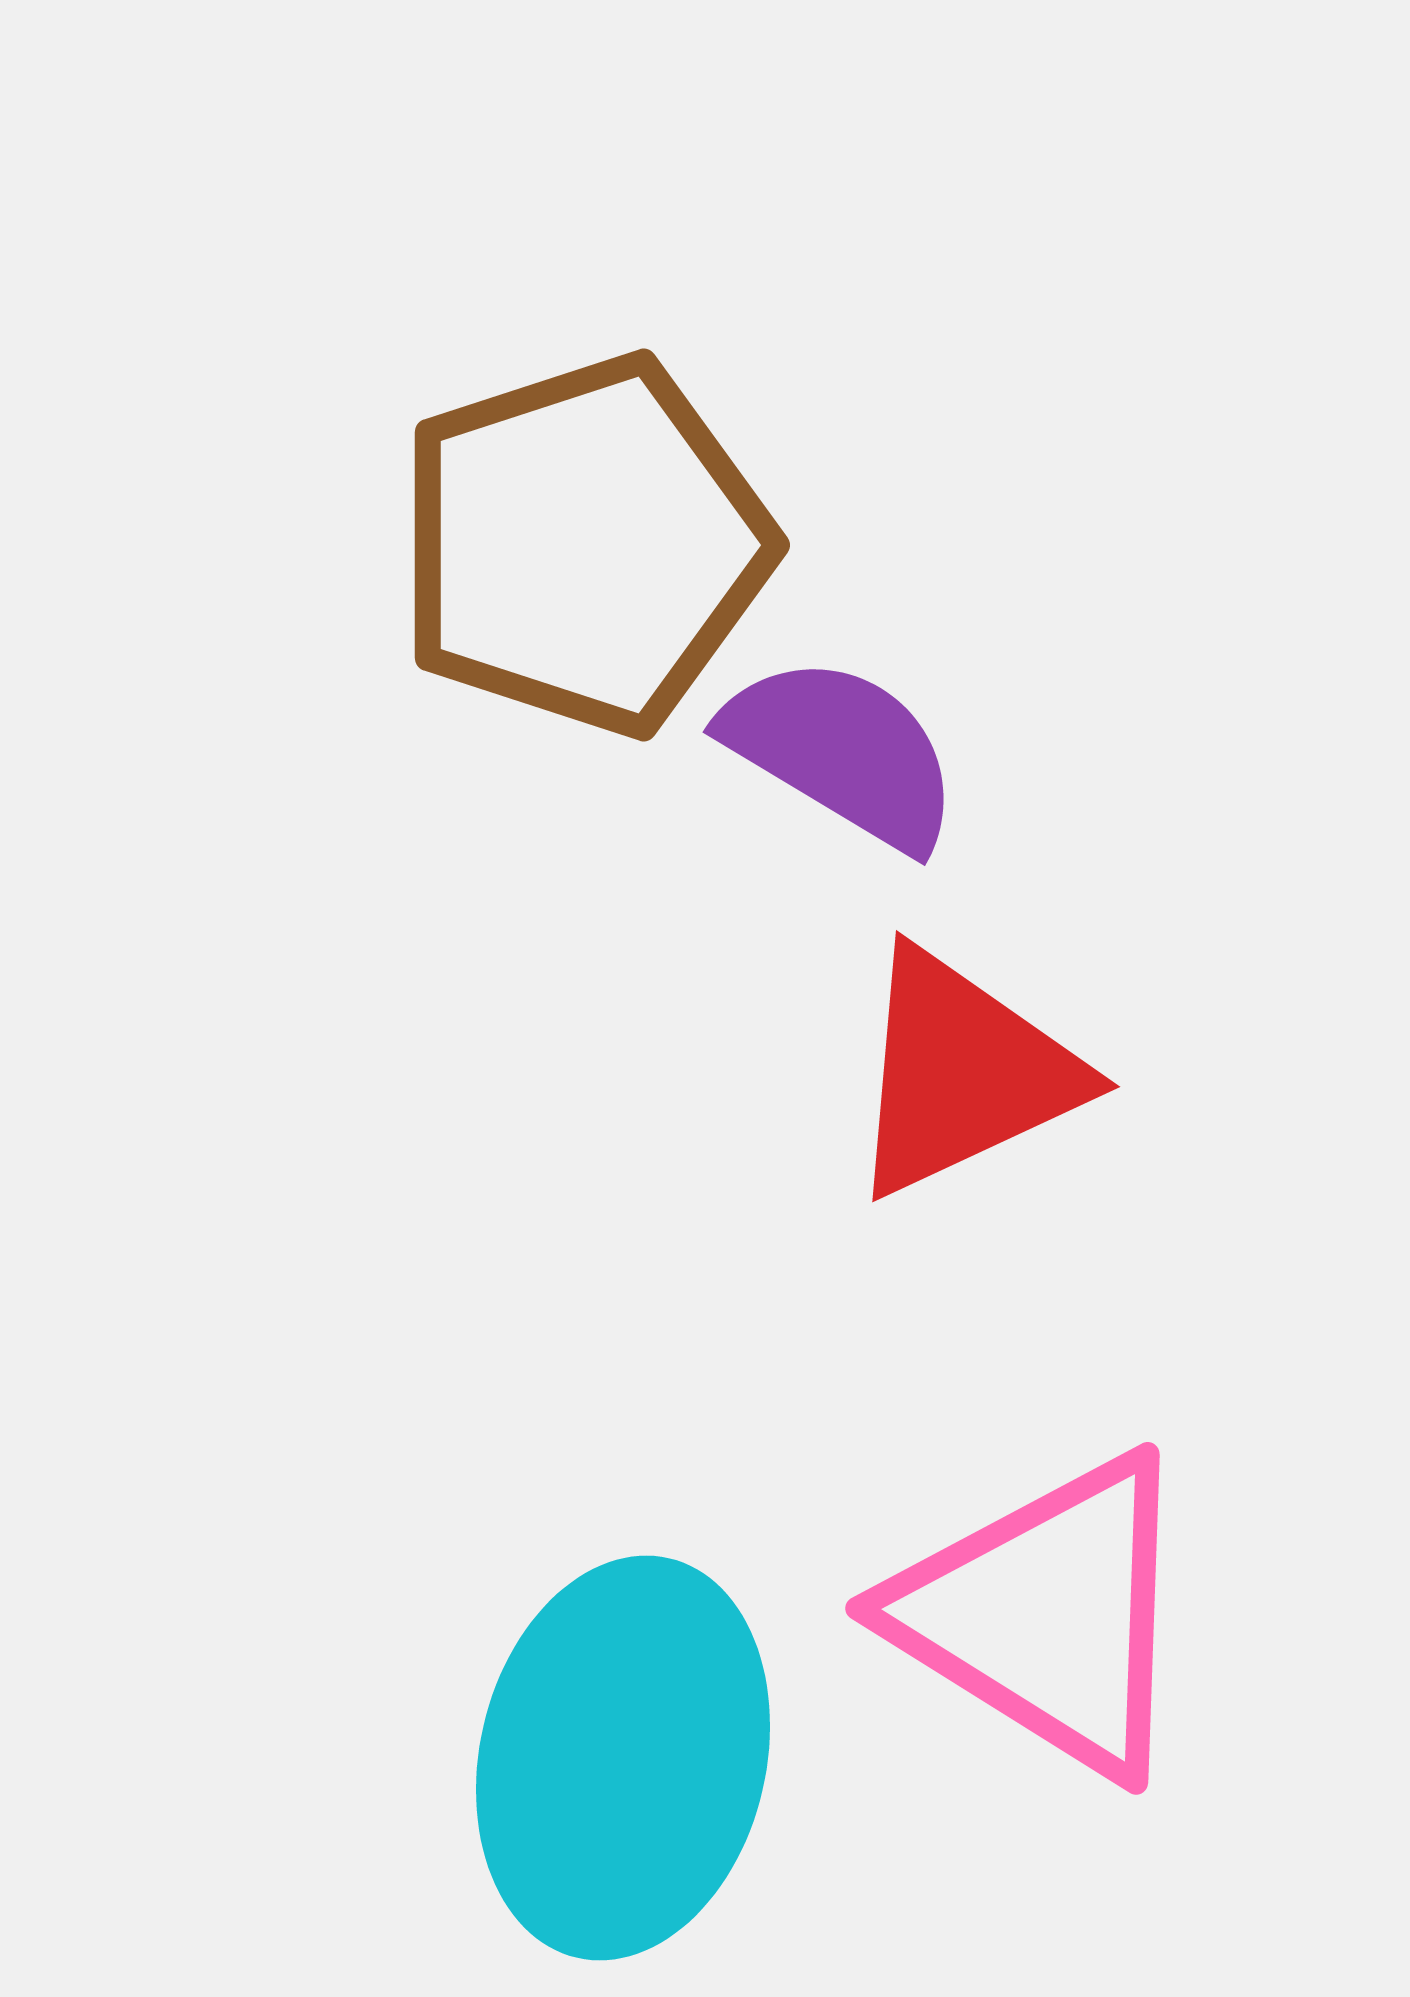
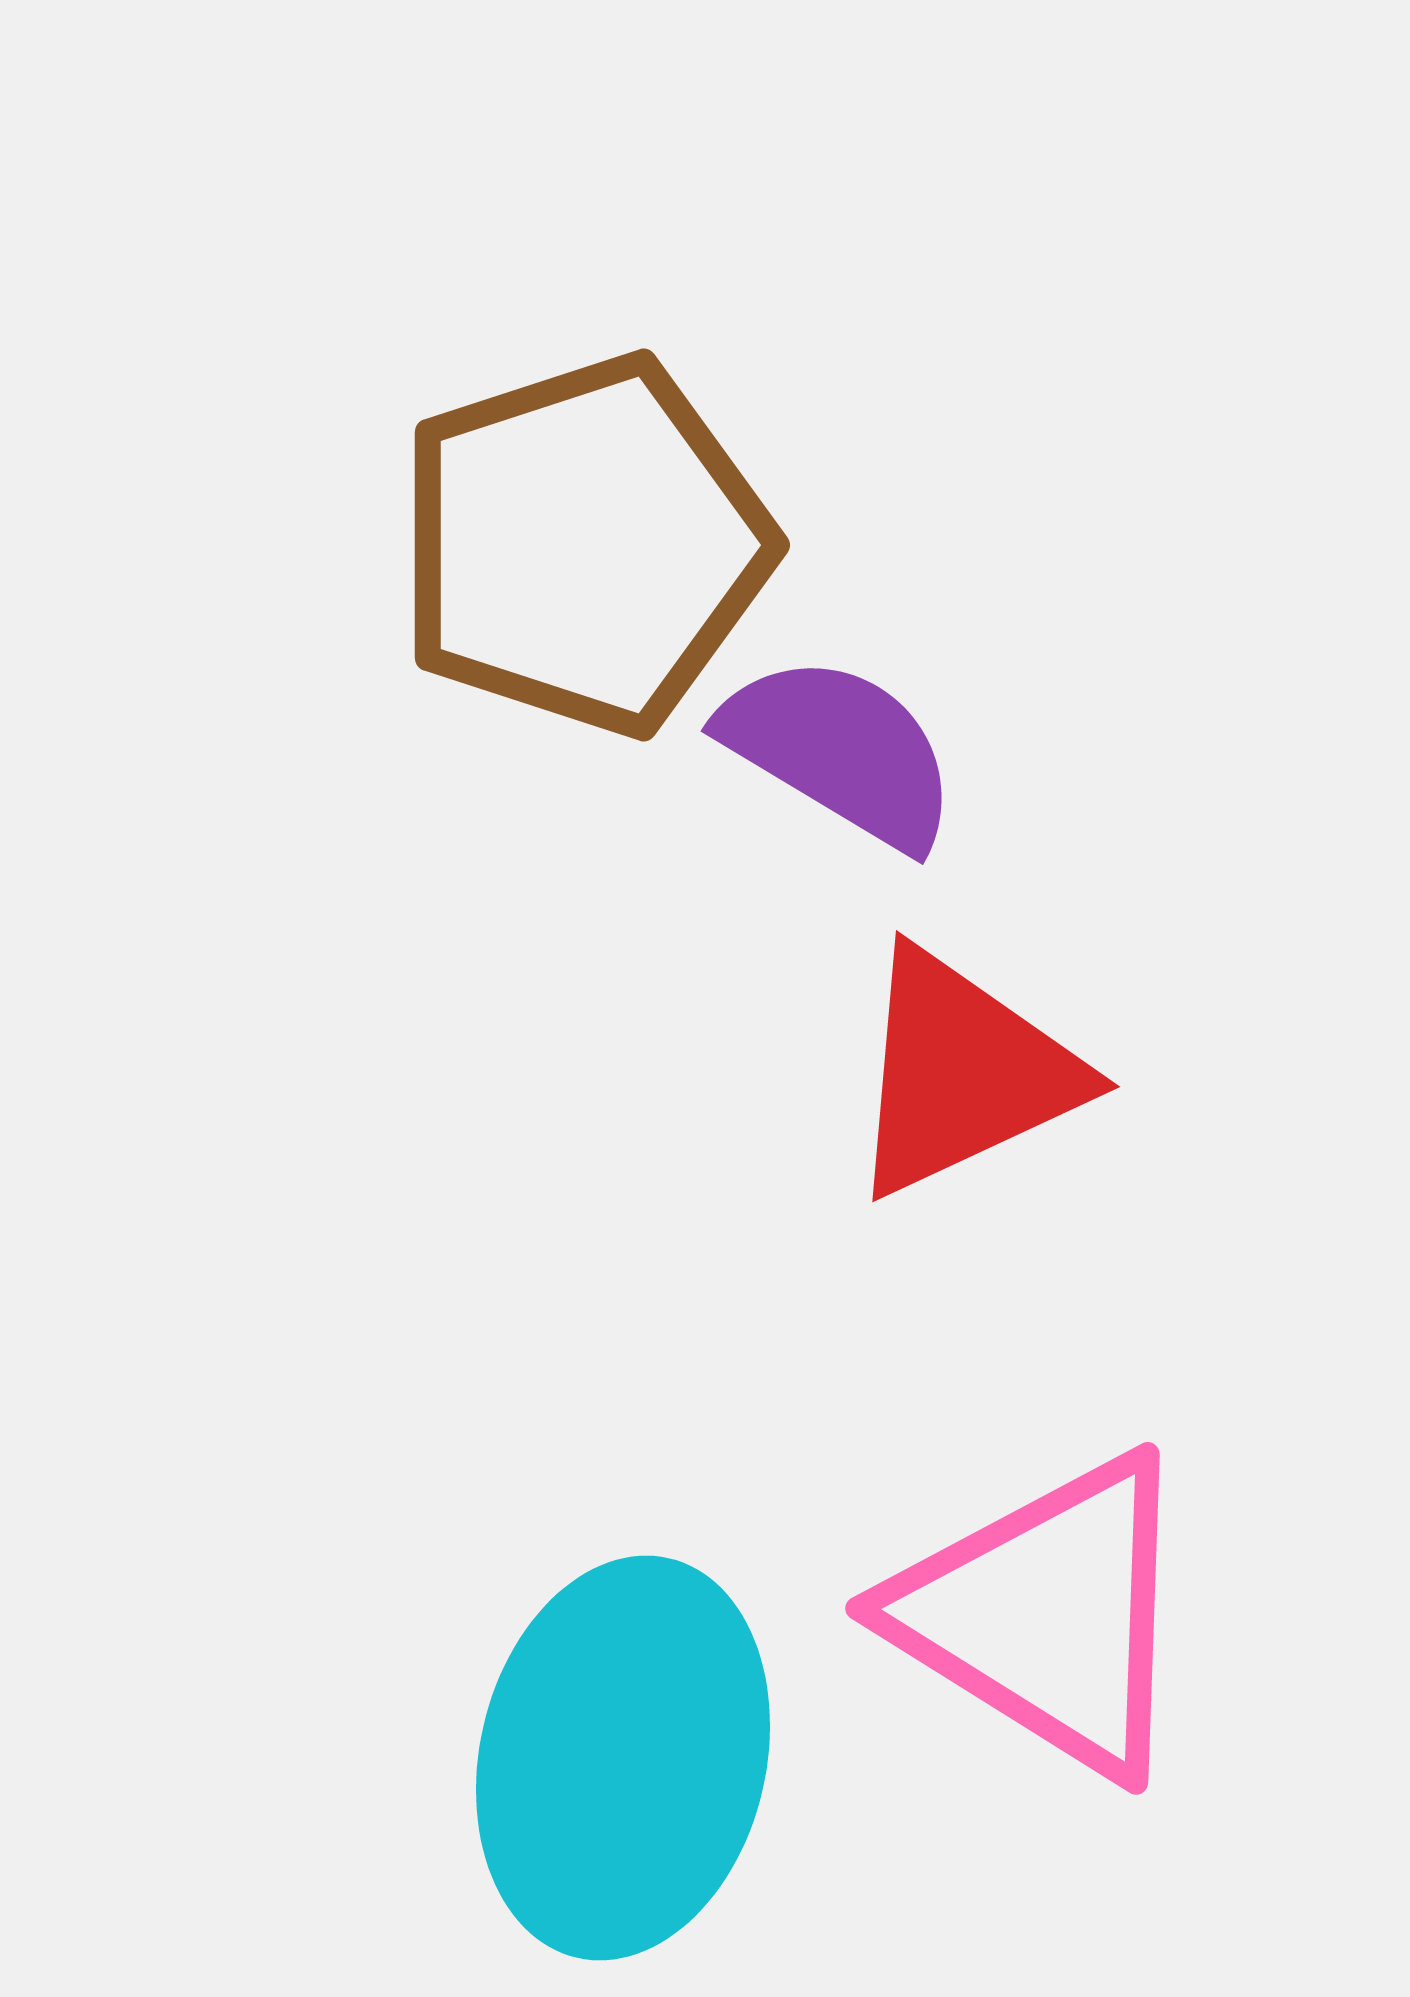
purple semicircle: moved 2 px left, 1 px up
